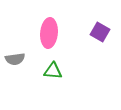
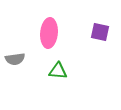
purple square: rotated 18 degrees counterclockwise
green triangle: moved 5 px right
